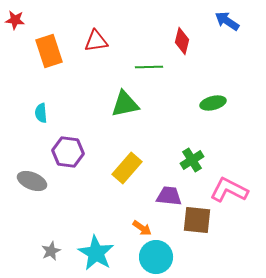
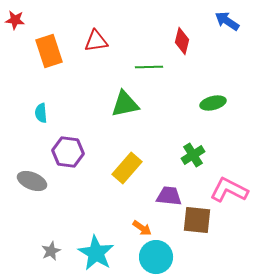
green cross: moved 1 px right, 5 px up
